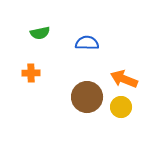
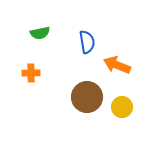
blue semicircle: moved 1 px up; rotated 80 degrees clockwise
orange arrow: moved 7 px left, 14 px up
yellow circle: moved 1 px right
